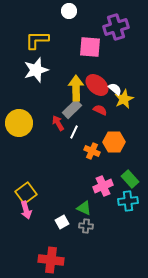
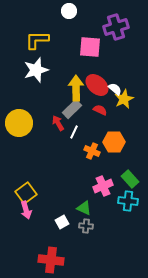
cyan cross: rotated 12 degrees clockwise
